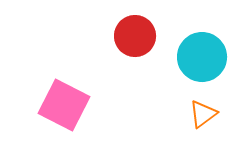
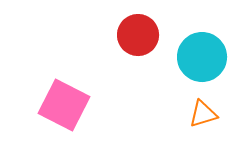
red circle: moved 3 px right, 1 px up
orange triangle: rotated 20 degrees clockwise
